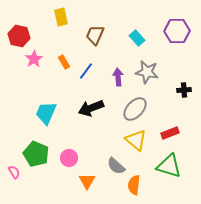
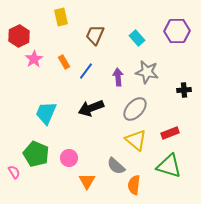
red hexagon: rotated 20 degrees clockwise
